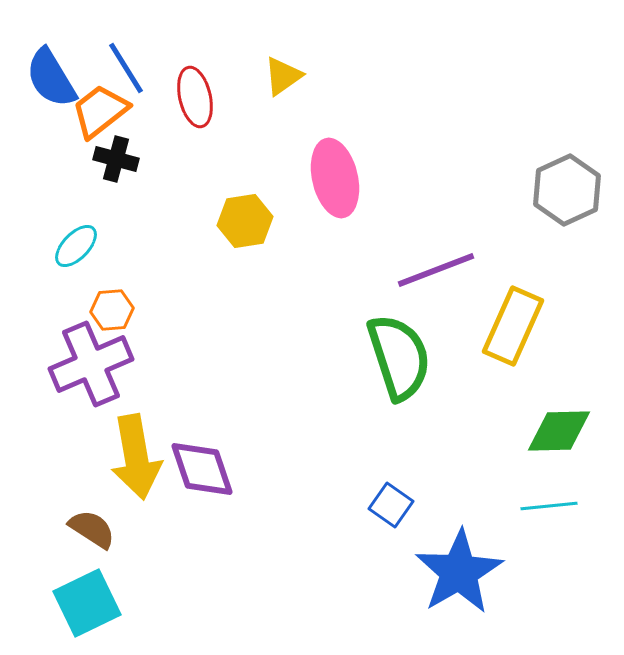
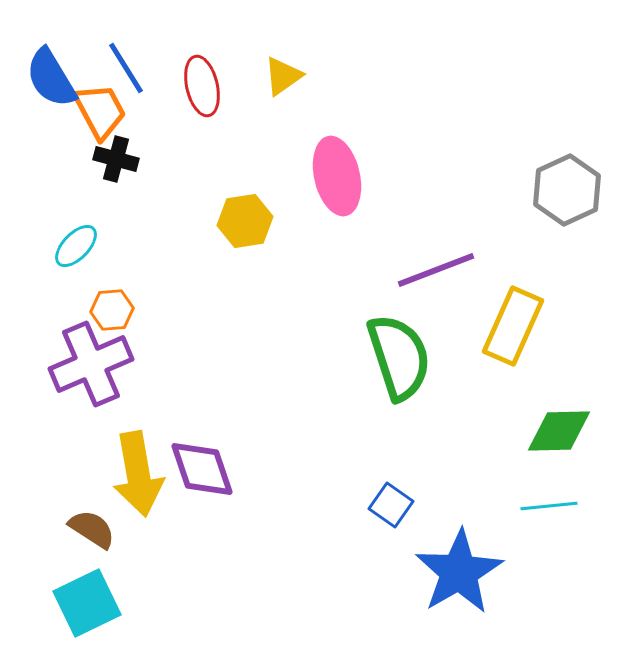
red ellipse: moved 7 px right, 11 px up
orange trapezoid: rotated 100 degrees clockwise
pink ellipse: moved 2 px right, 2 px up
yellow arrow: moved 2 px right, 17 px down
